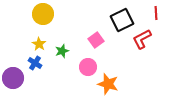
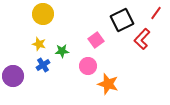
red line: rotated 40 degrees clockwise
red L-shape: rotated 20 degrees counterclockwise
yellow star: rotated 16 degrees counterclockwise
green star: rotated 16 degrees clockwise
blue cross: moved 8 px right, 2 px down; rotated 24 degrees clockwise
pink circle: moved 1 px up
purple circle: moved 2 px up
